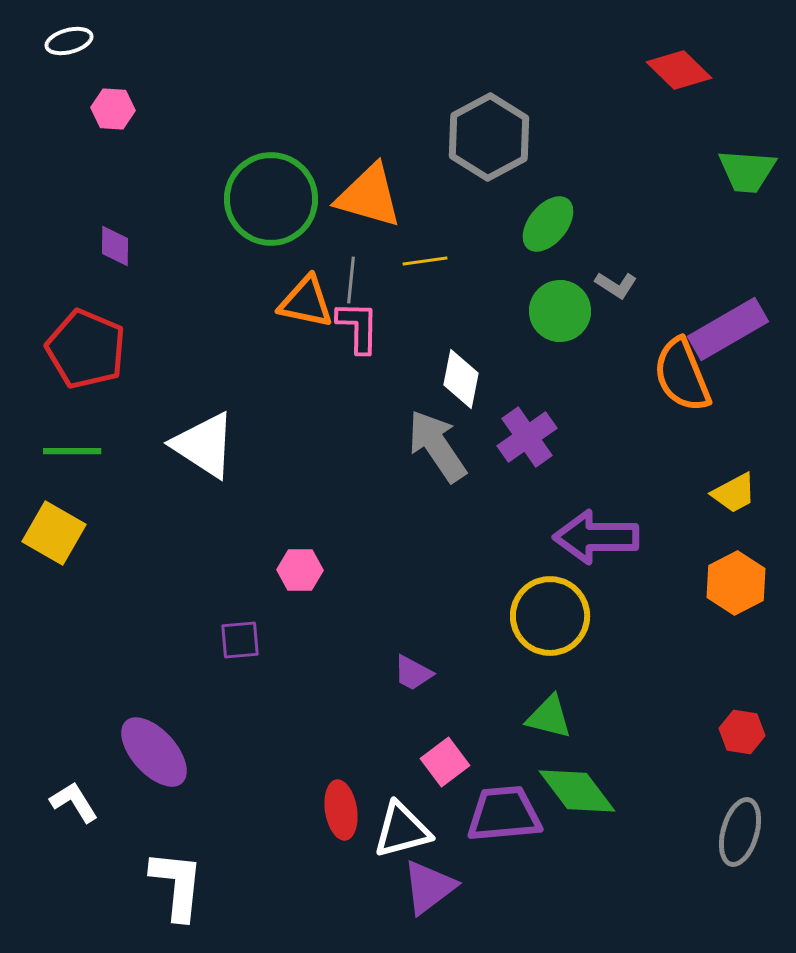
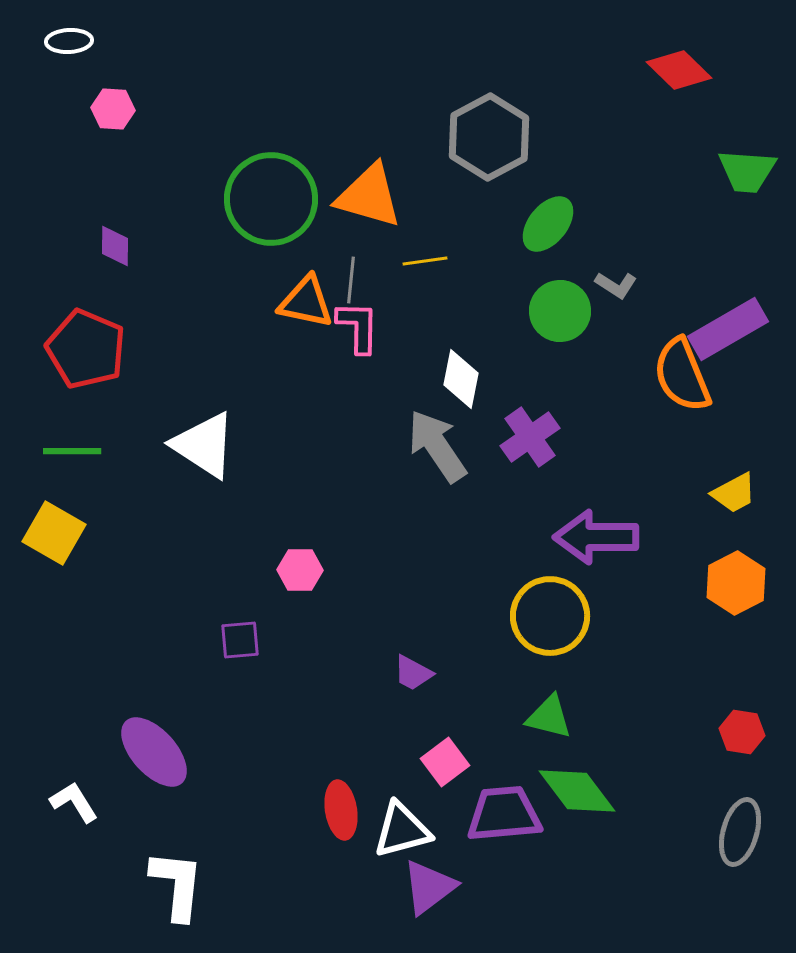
white ellipse at (69, 41): rotated 12 degrees clockwise
purple cross at (527, 437): moved 3 px right
